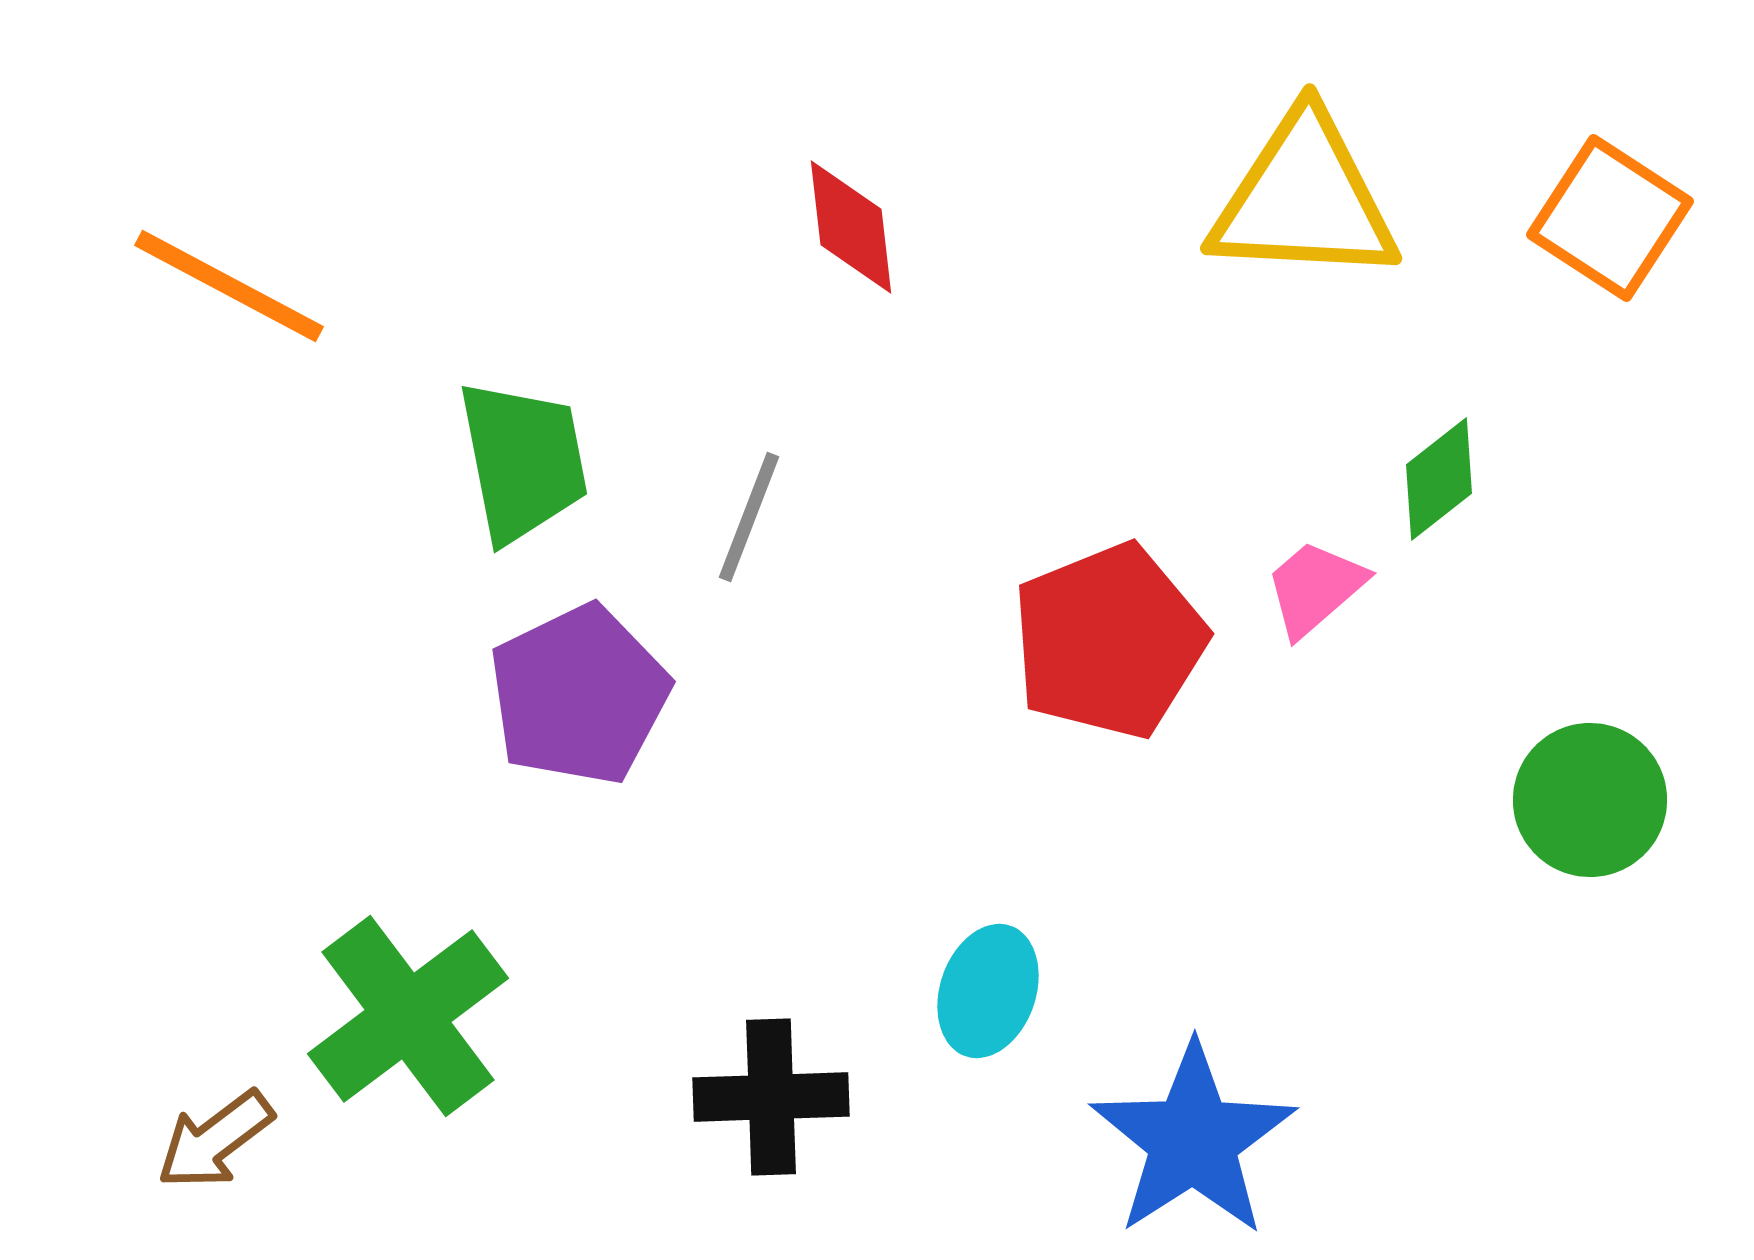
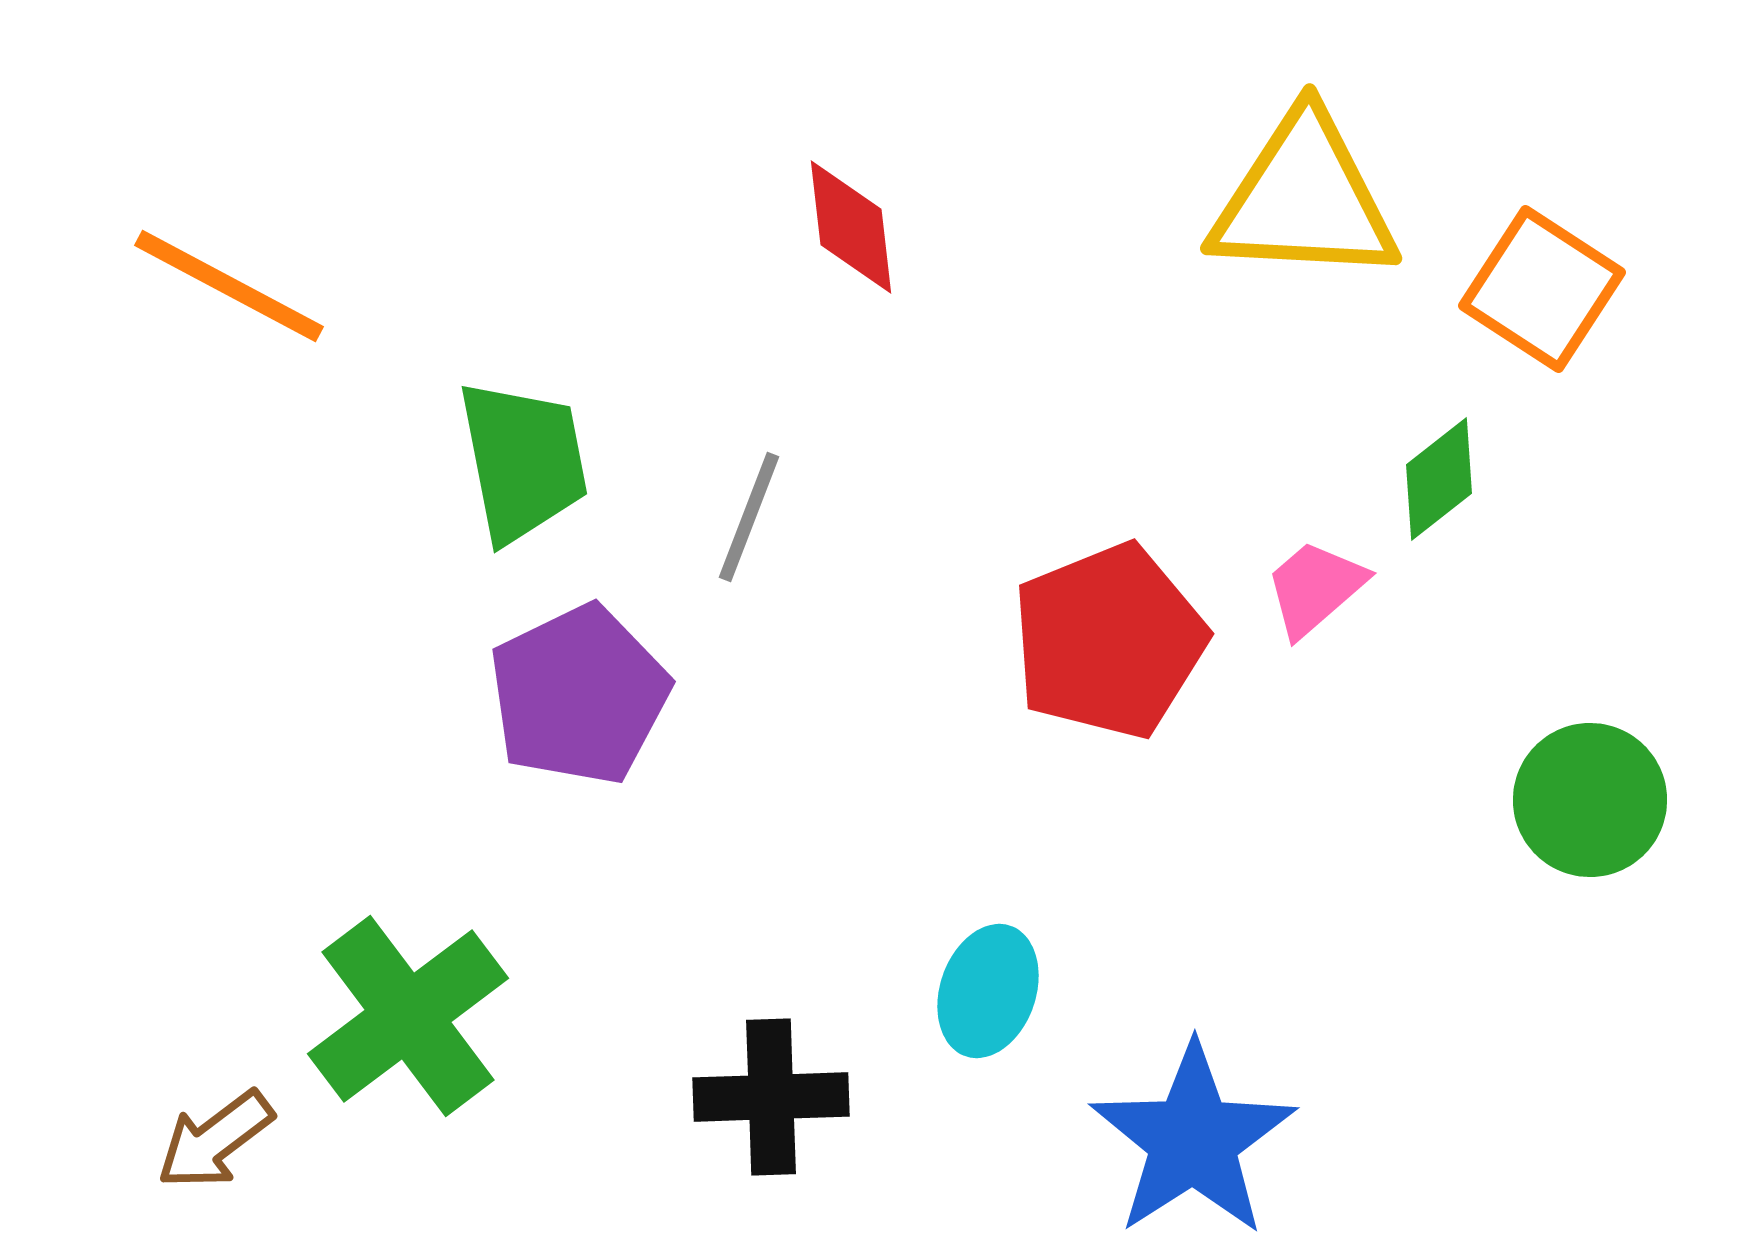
orange square: moved 68 px left, 71 px down
